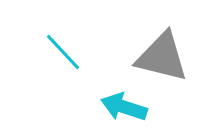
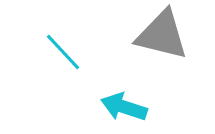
gray triangle: moved 22 px up
